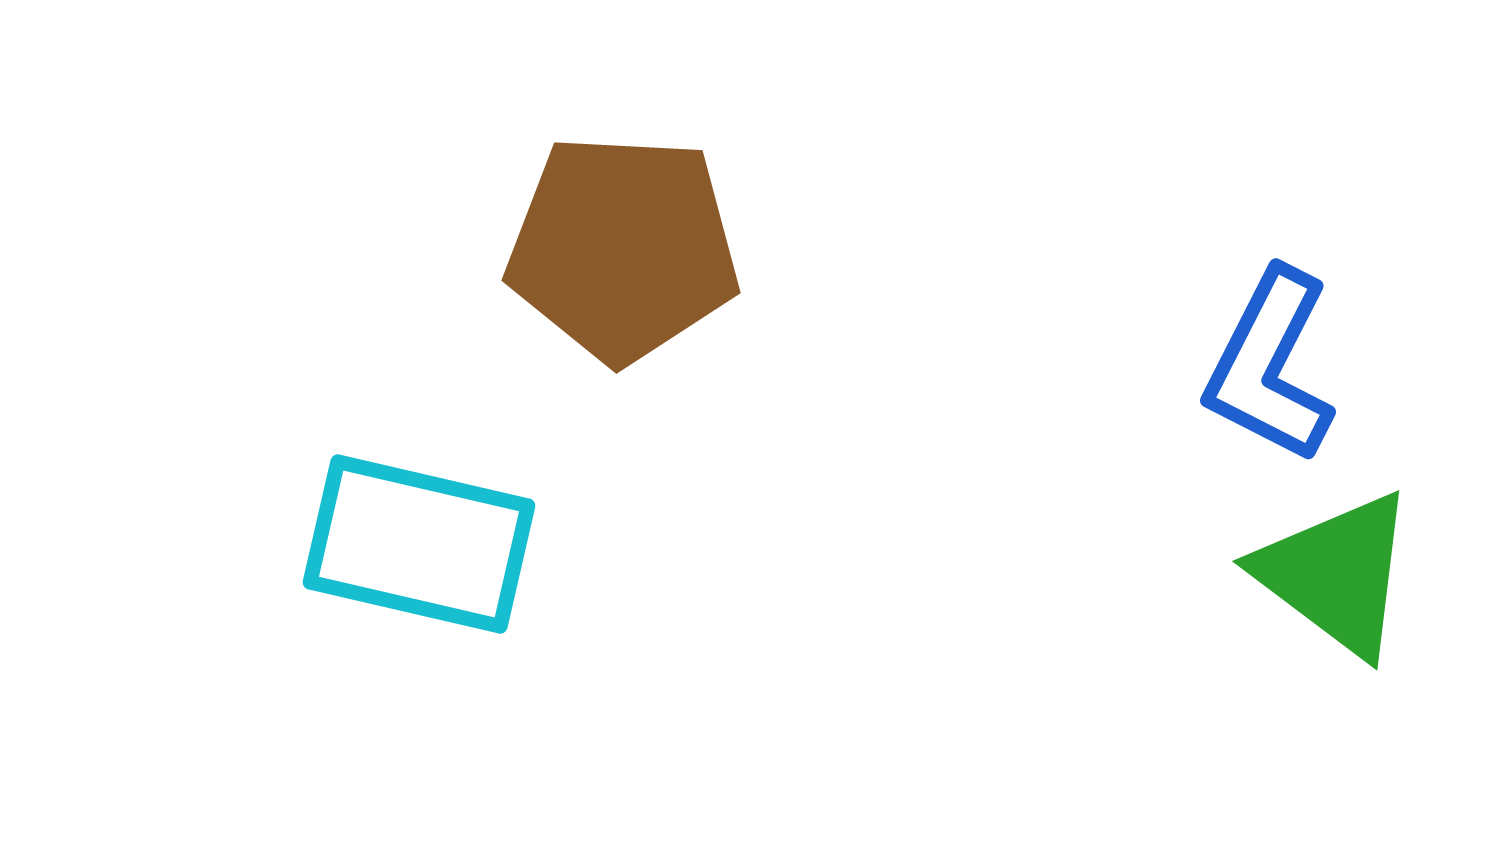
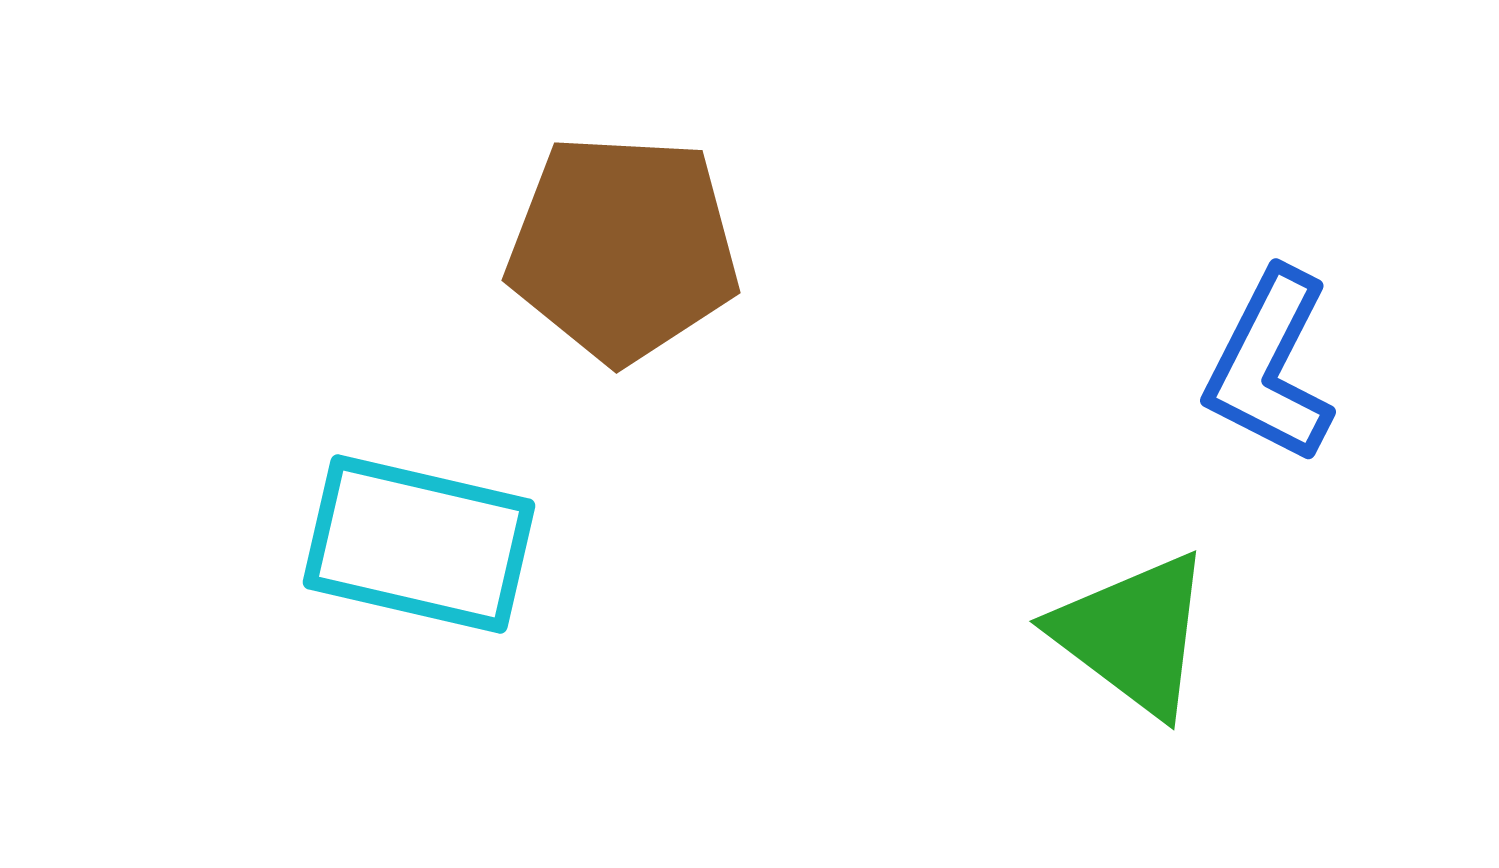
green triangle: moved 203 px left, 60 px down
